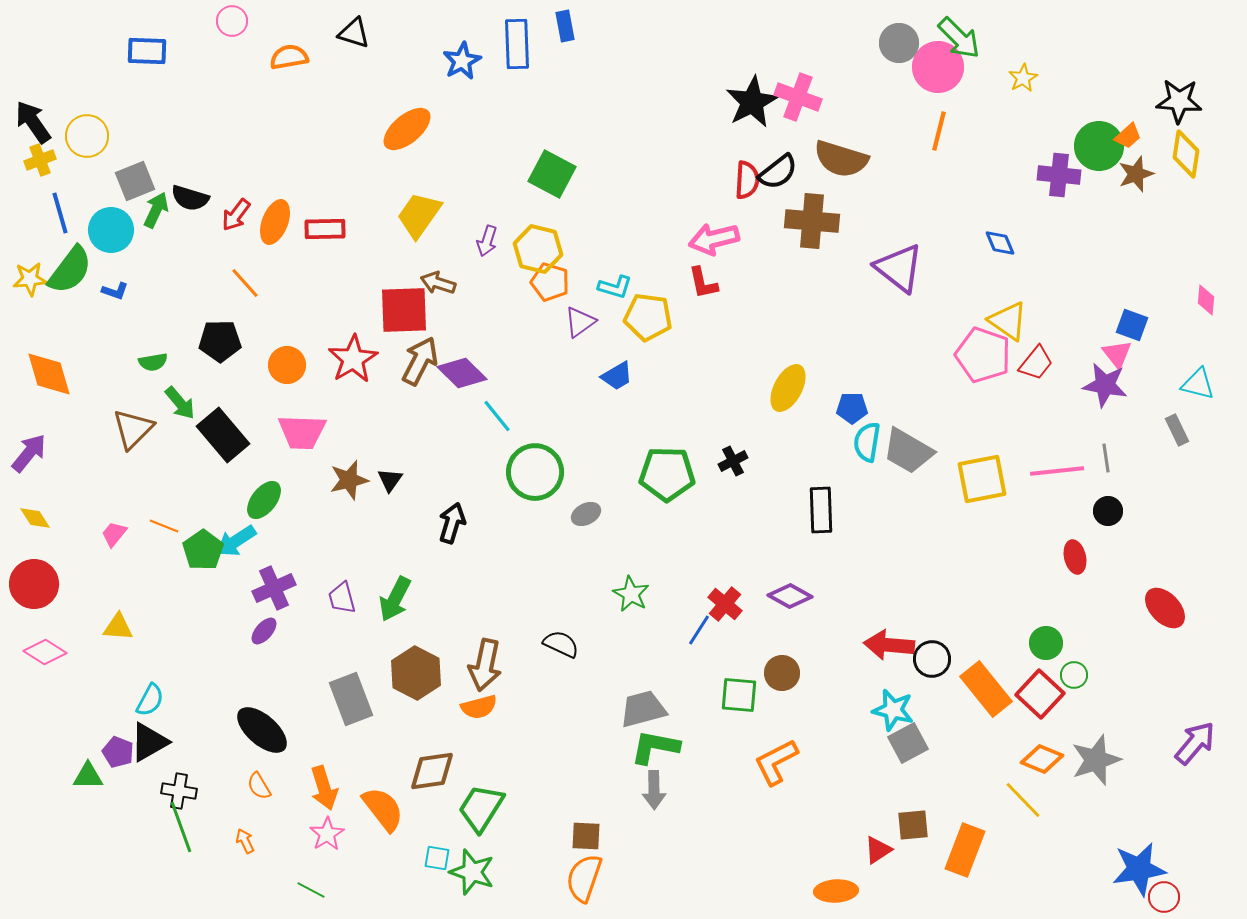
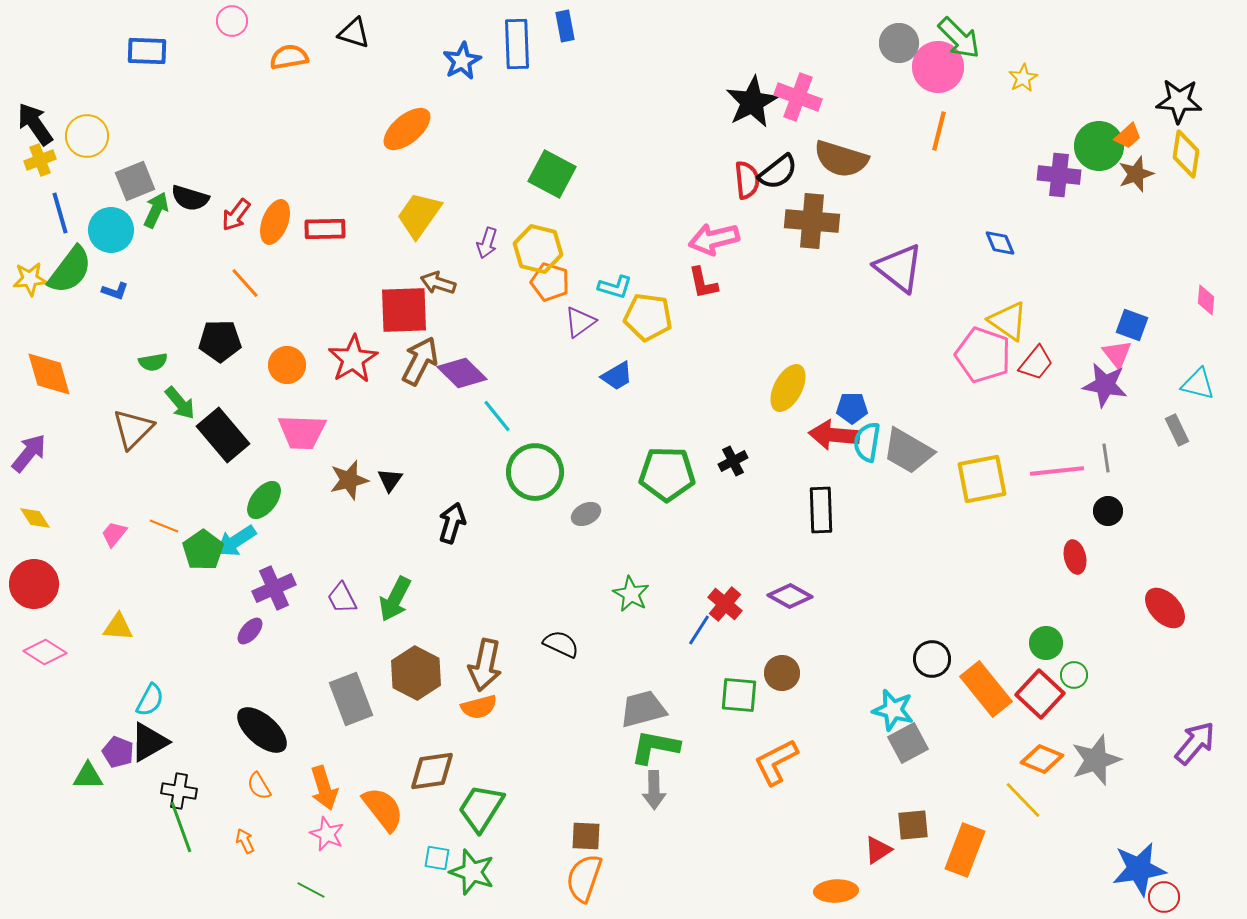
black arrow at (33, 122): moved 2 px right, 2 px down
red semicircle at (747, 180): rotated 9 degrees counterclockwise
purple arrow at (487, 241): moved 2 px down
purple trapezoid at (342, 598): rotated 12 degrees counterclockwise
purple ellipse at (264, 631): moved 14 px left
red arrow at (889, 645): moved 55 px left, 210 px up
pink star at (327, 834): rotated 16 degrees counterclockwise
